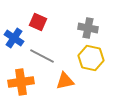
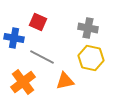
blue cross: rotated 24 degrees counterclockwise
gray line: moved 1 px down
orange cross: moved 2 px right; rotated 30 degrees counterclockwise
